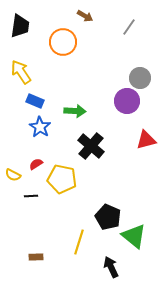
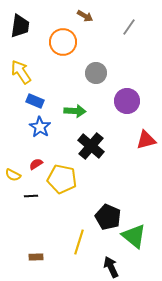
gray circle: moved 44 px left, 5 px up
